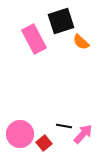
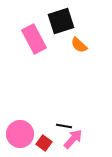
orange semicircle: moved 2 px left, 3 px down
pink arrow: moved 10 px left, 5 px down
red square: rotated 14 degrees counterclockwise
